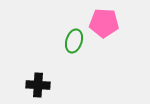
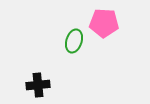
black cross: rotated 10 degrees counterclockwise
